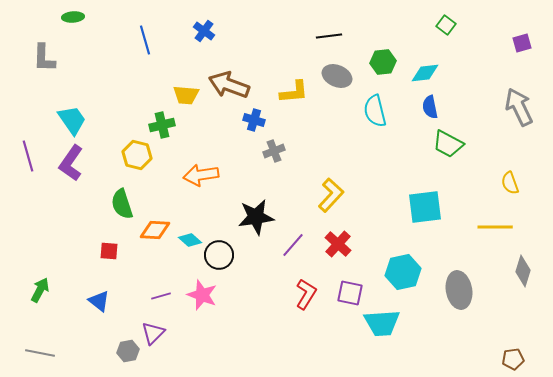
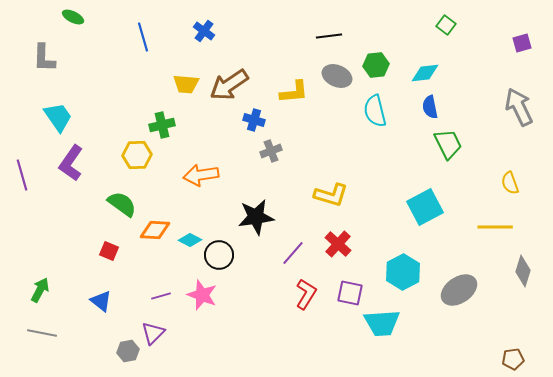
green ellipse at (73, 17): rotated 30 degrees clockwise
blue line at (145, 40): moved 2 px left, 3 px up
green hexagon at (383, 62): moved 7 px left, 3 px down
brown arrow at (229, 85): rotated 54 degrees counterclockwise
yellow trapezoid at (186, 95): moved 11 px up
cyan trapezoid at (72, 120): moved 14 px left, 3 px up
green trapezoid at (448, 144): rotated 144 degrees counterclockwise
gray cross at (274, 151): moved 3 px left
yellow hexagon at (137, 155): rotated 16 degrees counterclockwise
purple line at (28, 156): moved 6 px left, 19 px down
yellow L-shape at (331, 195): rotated 64 degrees clockwise
green semicircle at (122, 204): rotated 144 degrees clockwise
cyan square at (425, 207): rotated 21 degrees counterclockwise
cyan diamond at (190, 240): rotated 15 degrees counterclockwise
purple line at (293, 245): moved 8 px down
red square at (109, 251): rotated 18 degrees clockwise
cyan hexagon at (403, 272): rotated 16 degrees counterclockwise
gray ellipse at (459, 290): rotated 66 degrees clockwise
blue triangle at (99, 301): moved 2 px right
gray line at (40, 353): moved 2 px right, 20 px up
